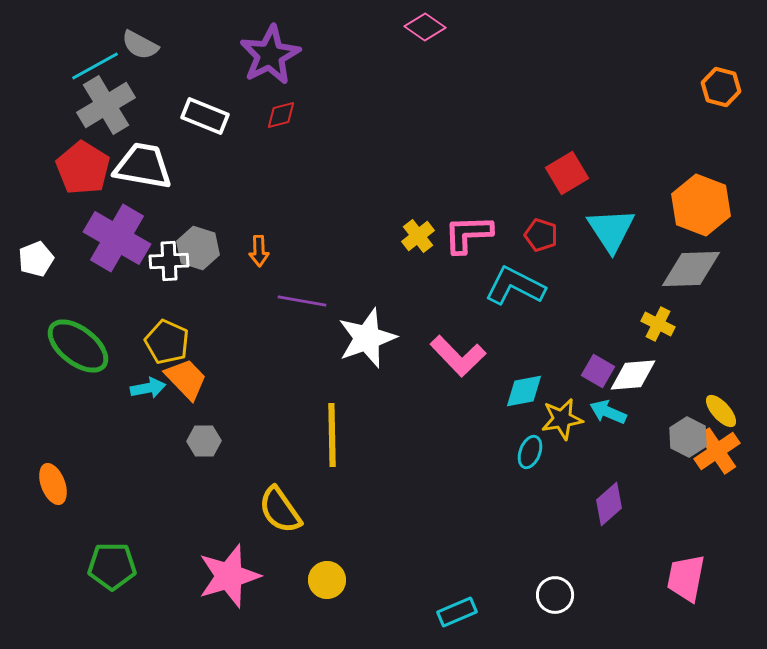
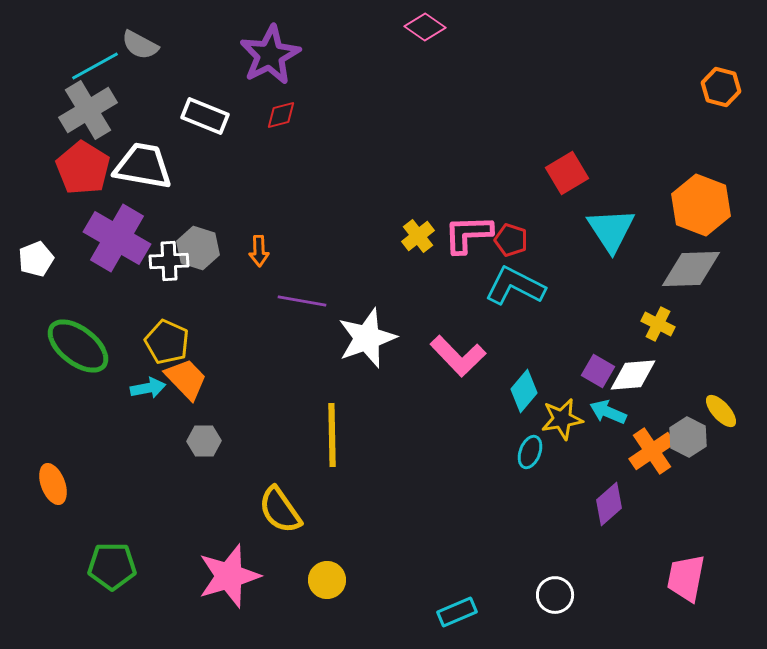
gray cross at (106, 105): moved 18 px left, 5 px down
red pentagon at (541, 235): moved 30 px left, 5 px down
cyan diamond at (524, 391): rotated 39 degrees counterclockwise
orange cross at (717, 451): moved 65 px left
